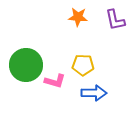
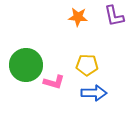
purple L-shape: moved 1 px left, 4 px up
yellow pentagon: moved 4 px right
pink L-shape: moved 1 px left, 1 px down
